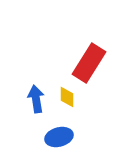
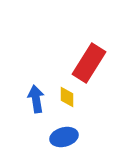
blue ellipse: moved 5 px right
